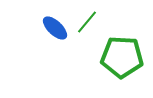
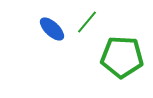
blue ellipse: moved 3 px left, 1 px down
